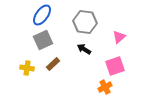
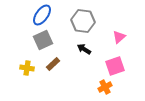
gray hexagon: moved 2 px left, 1 px up
